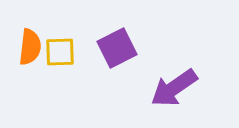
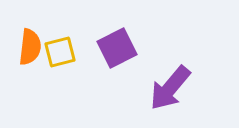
yellow square: rotated 12 degrees counterclockwise
purple arrow: moved 4 px left; rotated 15 degrees counterclockwise
